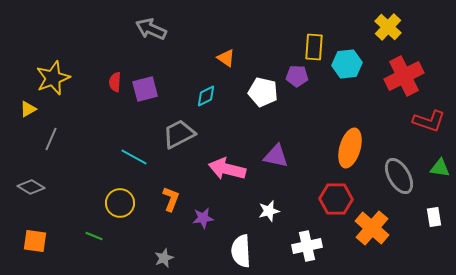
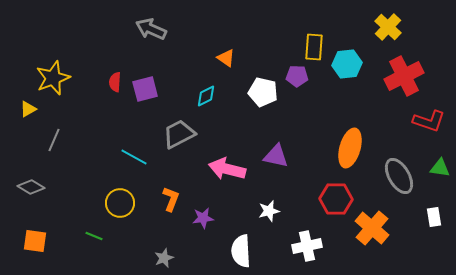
gray line: moved 3 px right, 1 px down
